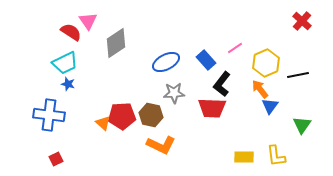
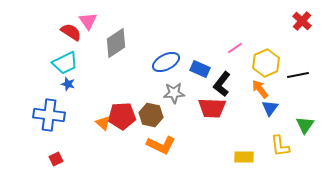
blue rectangle: moved 6 px left, 9 px down; rotated 24 degrees counterclockwise
blue triangle: moved 2 px down
green triangle: moved 3 px right
yellow L-shape: moved 4 px right, 10 px up
